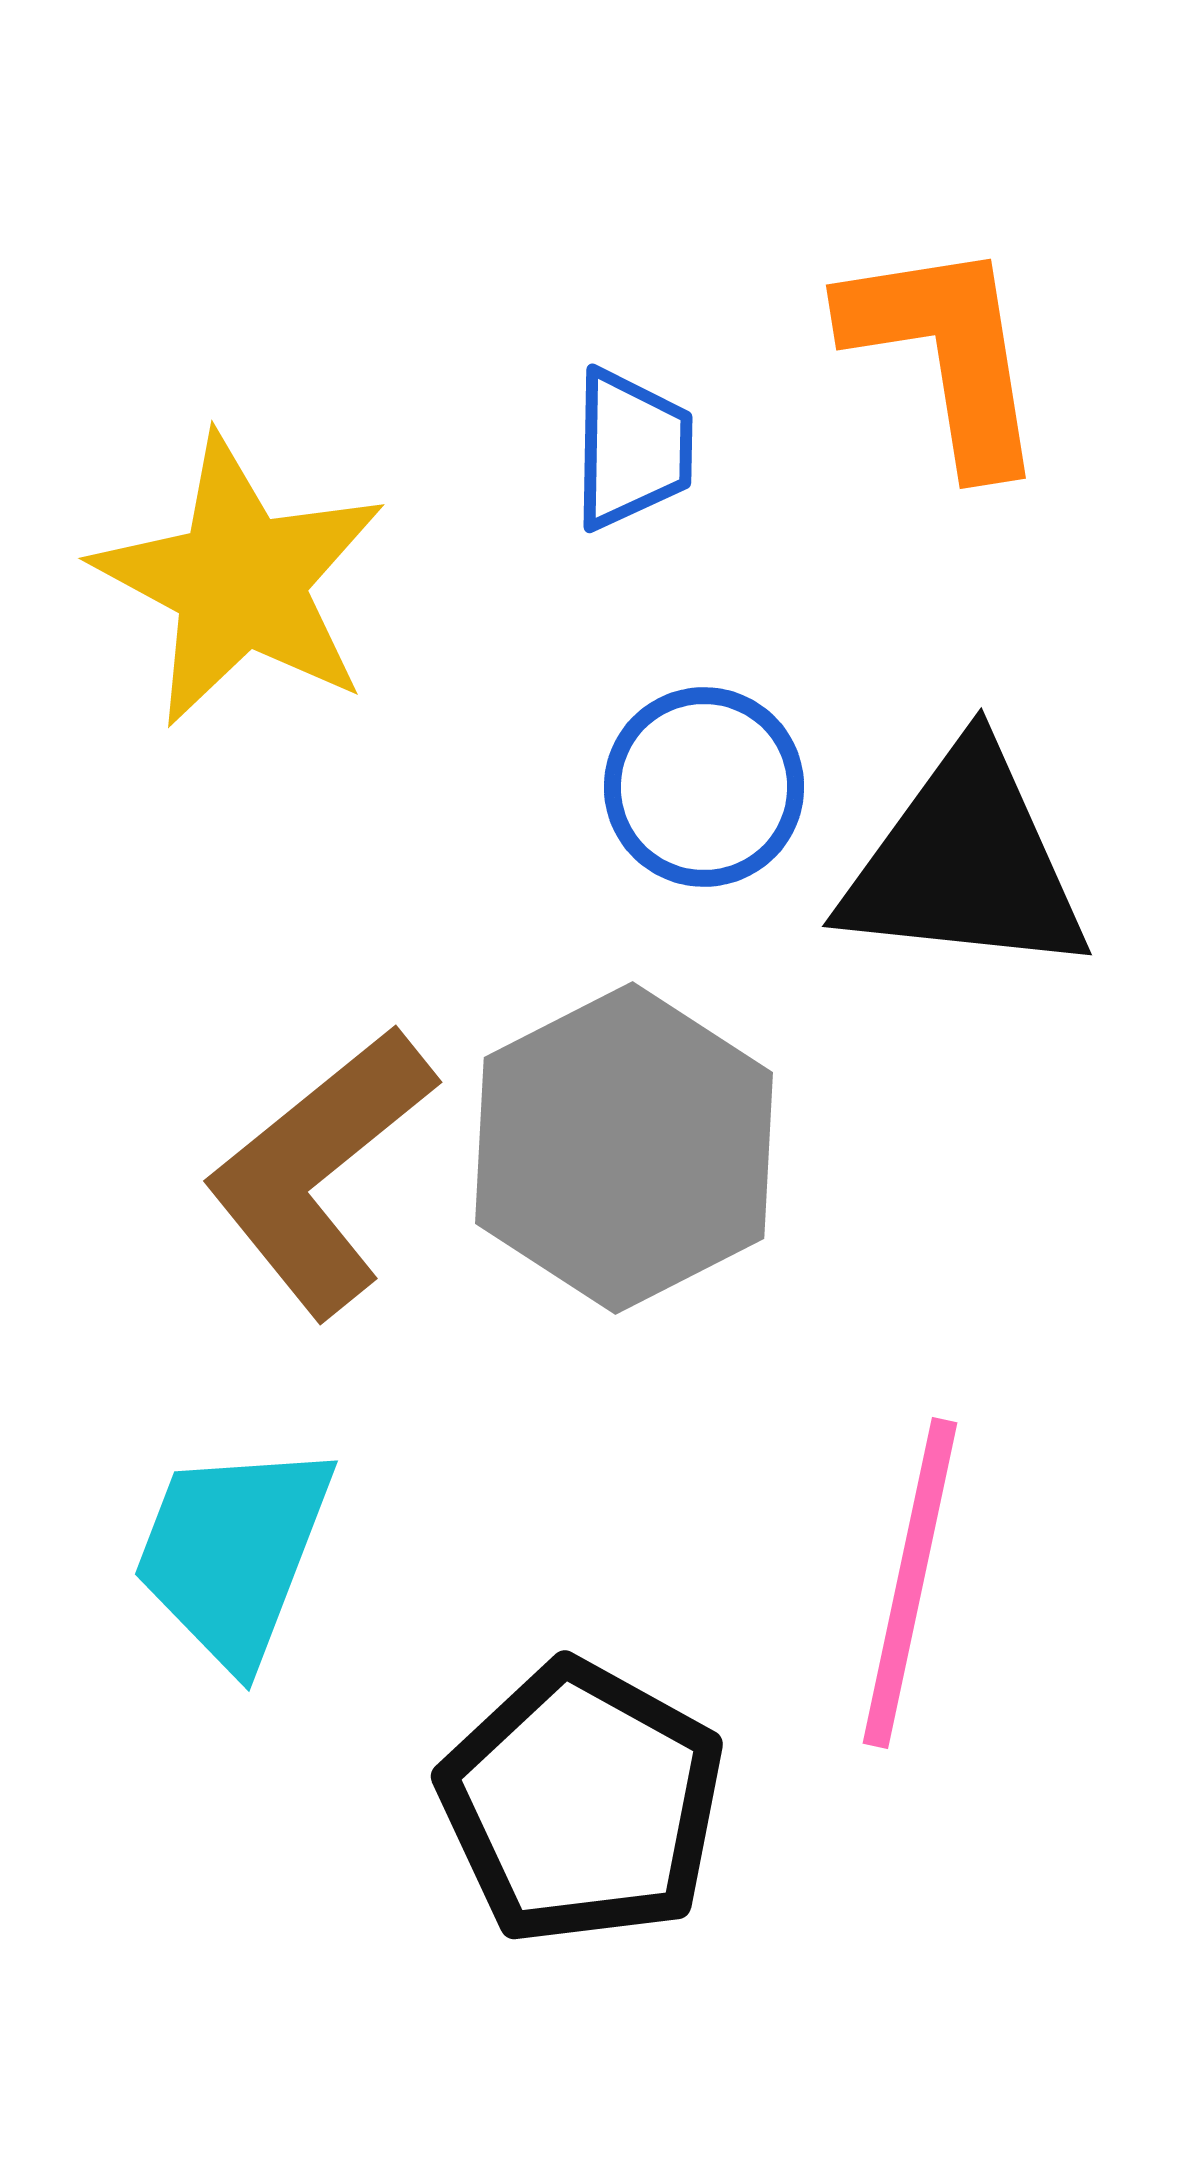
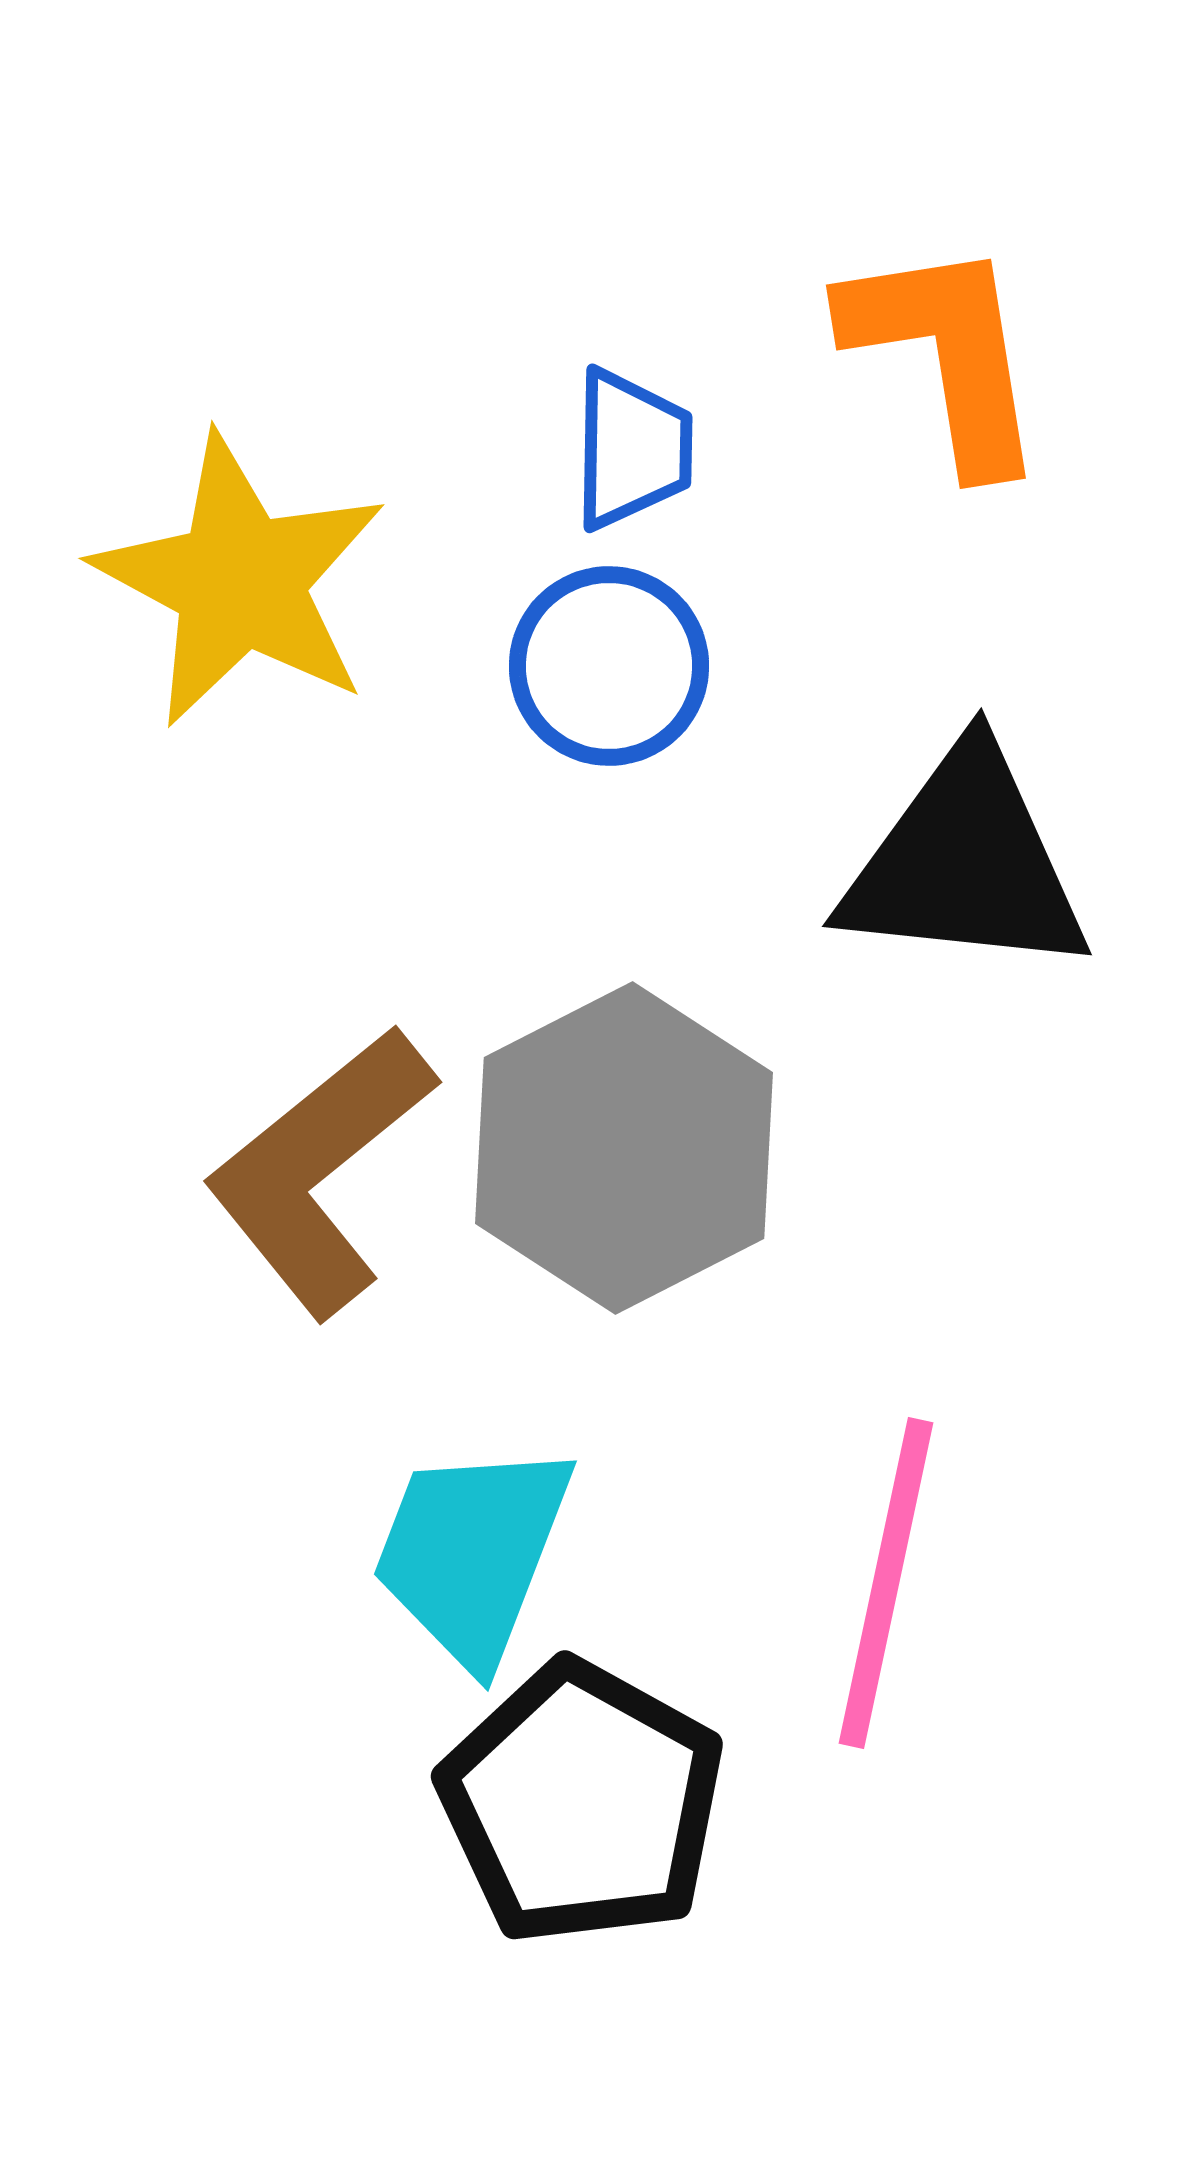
blue circle: moved 95 px left, 121 px up
cyan trapezoid: moved 239 px right
pink line: moved 24 px left
